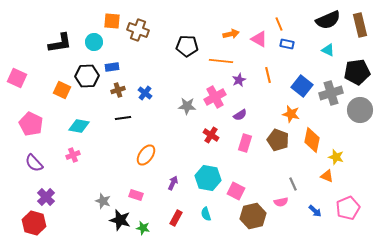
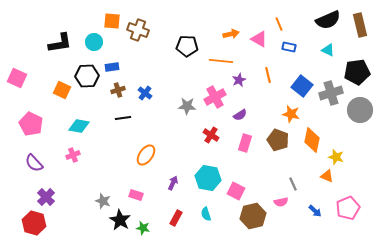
blue rectangle at (287, 44): moved 2 px right, 3 px down
black star at (120, 220): rotated 15 degrees clockwise
